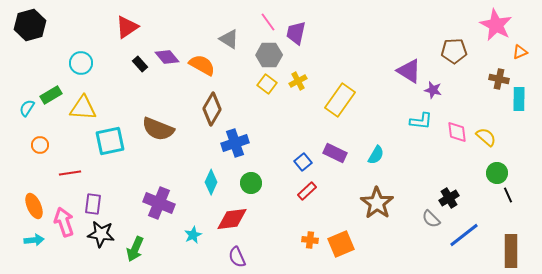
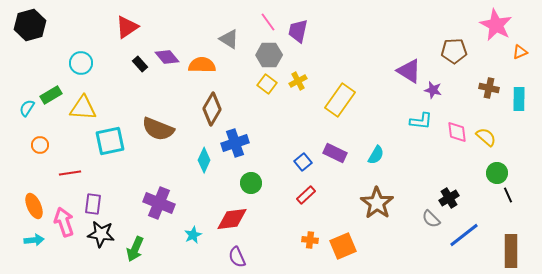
purple trapezoid at (296, 33): moved 2 px right, 2 px up
orange semicircle at (202, 65): rotated 28 degrees counterclockwise
brown cross at (499, 79): moved 10 px left, 9 px down
cyan diamond at (211, 182): moved 7 px left, 22 px up
red rectangle at (307, 191): moved 1 px left, 4 px down
orange square at (341, 244): moved 2 px right, 2 px down
